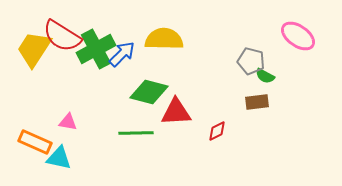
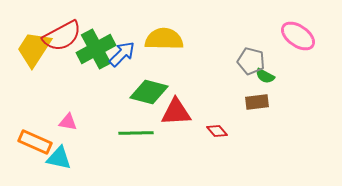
red semicircle: rotated 60 degrees counterclockwise
red diamond: rotated 75 degrees clockwise
